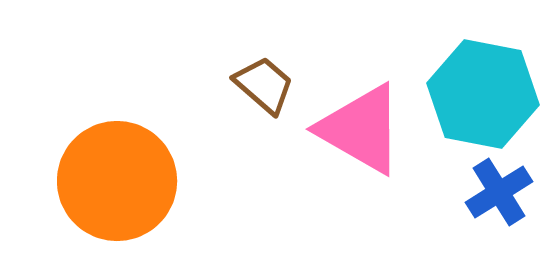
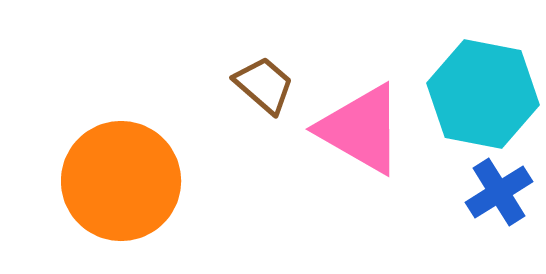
orange circle: moved 4 px right
